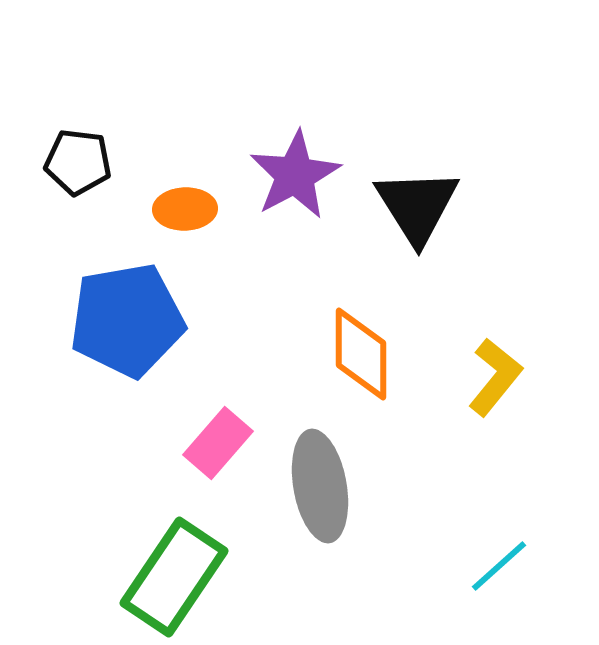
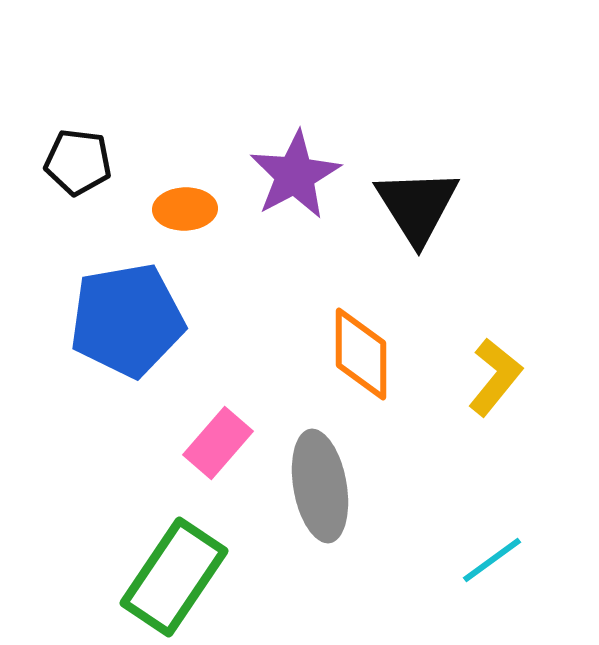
cyan line: moved 7 px left, 6 px up; rotated 6 degrees clockwise
